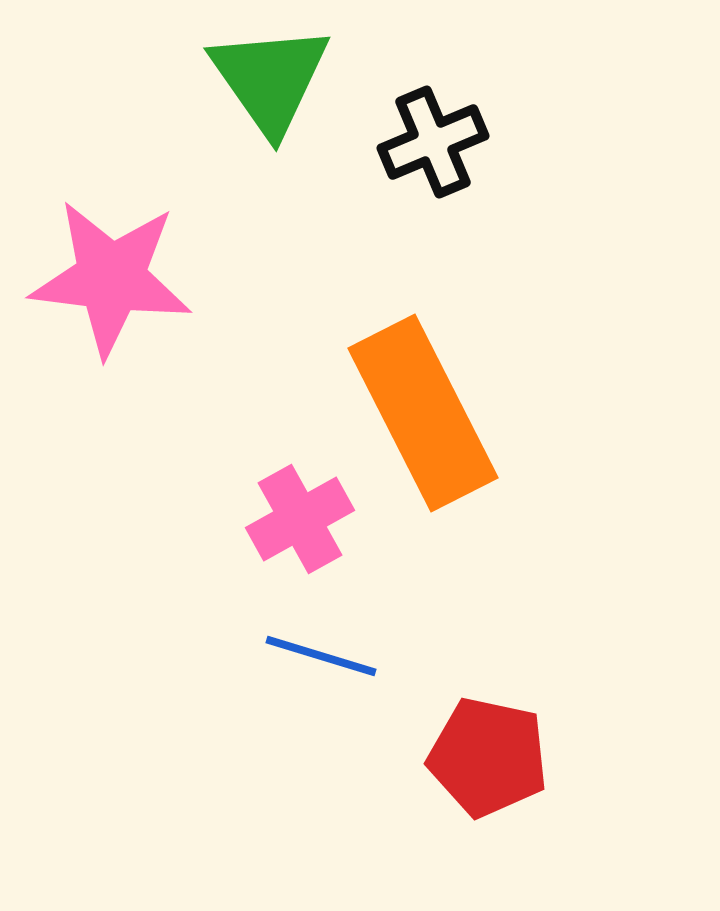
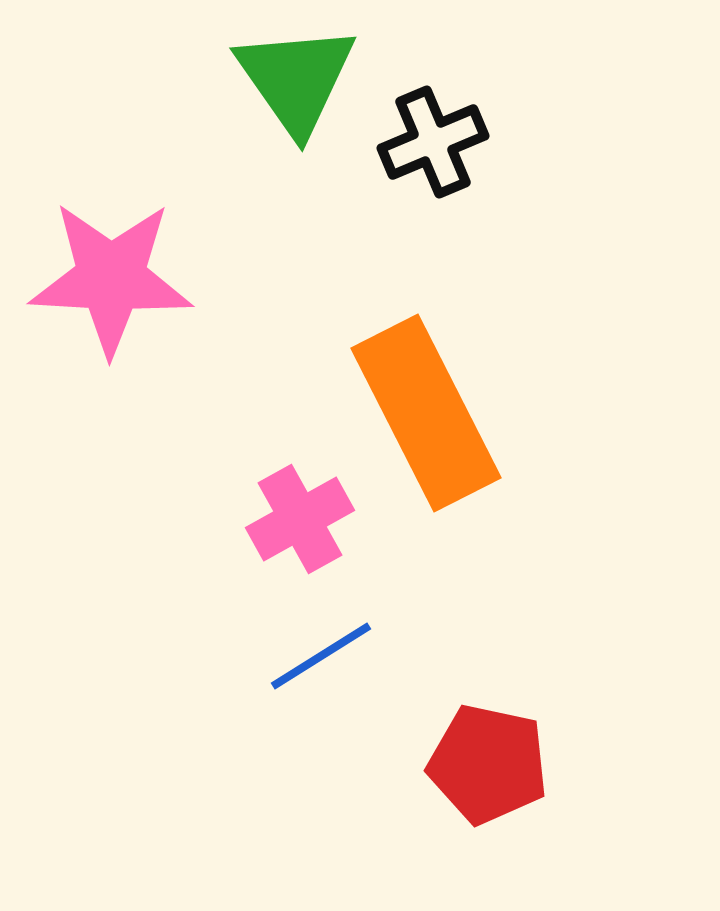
green triangle: moved 26 px right
pink star: rotated 4 degrees counterclockwise
orange rectangle: moved 3 px right
blue line: rotated 49 degrees counterclockwise
red pentagon: moved 7 px down
